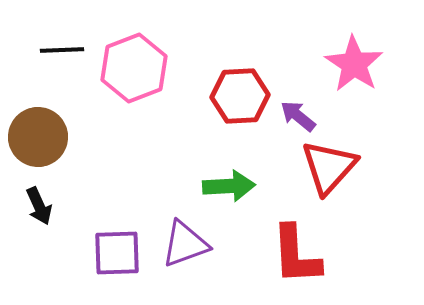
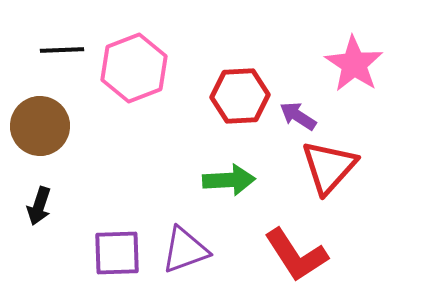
purple arrow: rotated 6 degrees counterclockwise
brown circle: moved 2 px right, 11 px up
green arrow: moved 6 px up
black arrow: rotated 42 degrees clockwise
purple triangle: moved 6 px down
red L-shape: rotated 30 degrees counterclockwise
